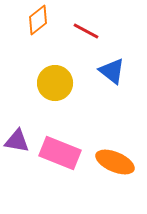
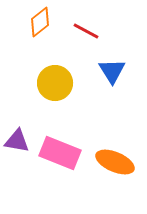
orange diamond: moved 2 px right, 2 px down
blue triangle: rotated 20 degrees clockwise
